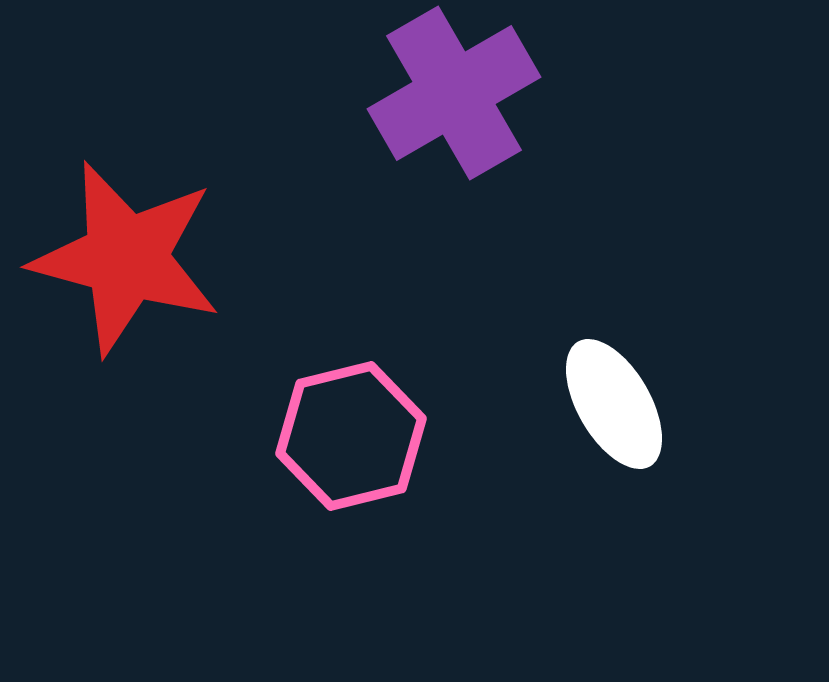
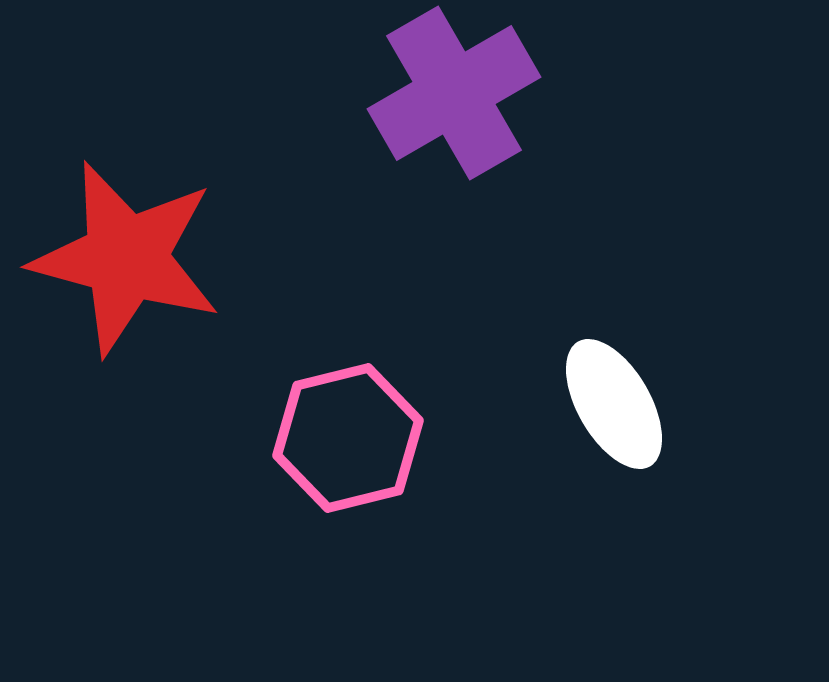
pink hexagon: moved 3 px left, 2 px down
